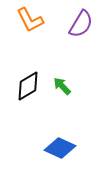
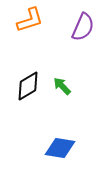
orange L-shape: rotated 80 degrees counterclockwise
purple semicircle: moved 2 px right, 3 px down; rotated 8 degrees counterclockwise
blue diamond: rotated 16 degrees counterclockwise
